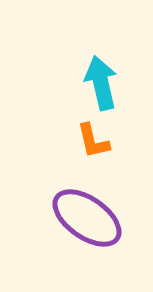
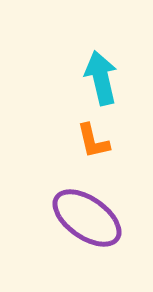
cyan arrow: moved 5 px up
